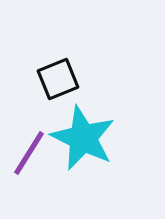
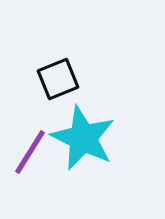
purple line: moved 1 px right, 1 px up
